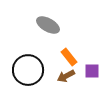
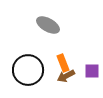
orange rectangle: moved 6 px left, 6 px down; rotated 18 degrees clockwise
